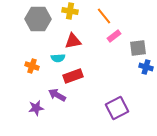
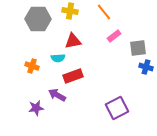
orange line: moved 4 px up
